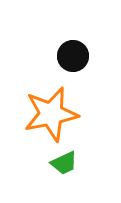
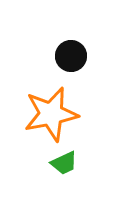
black circle: moved 2 px left
